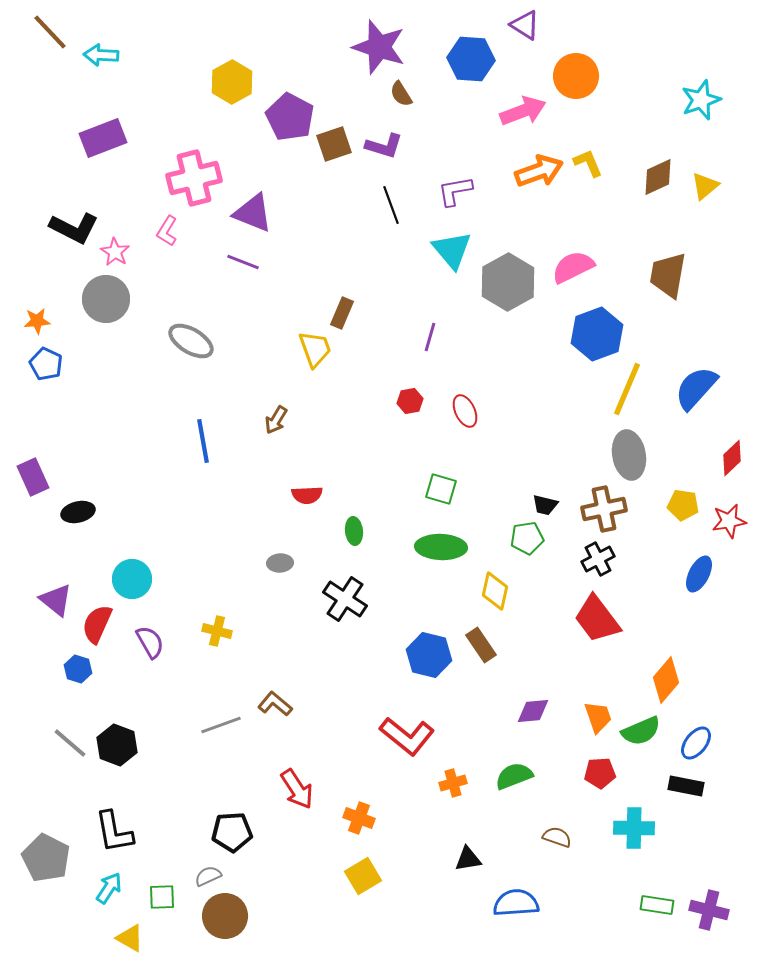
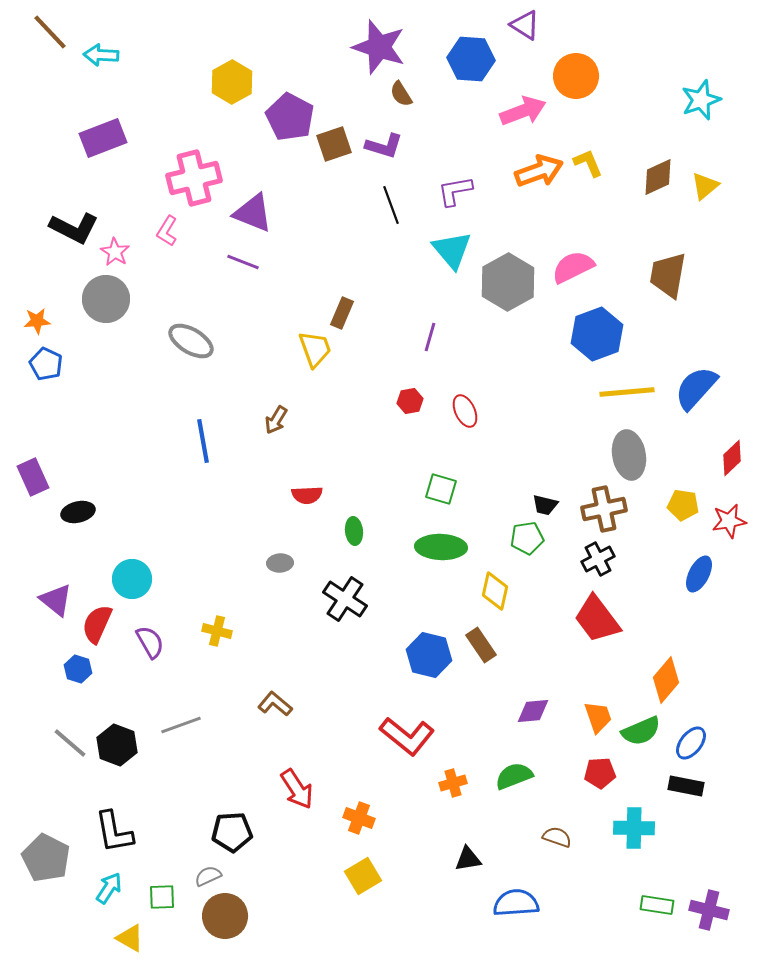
yellow line at (627, 389): moved 3 px down; rotated 62 degrees clockwise
gray line at (221, 725): moved 40 px left
blue ellipse at (696, 743): moved 5 px left
